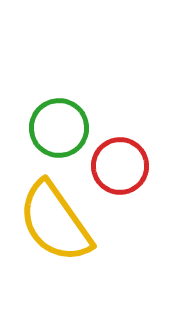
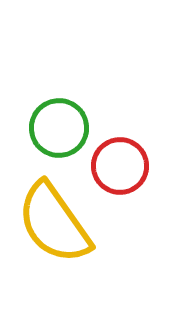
yellow semicircle: moved 1 px left, 1 px down
